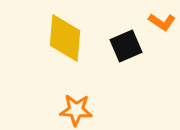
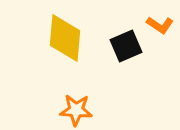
orange L-shape: moved 2 px left, 3 px down
